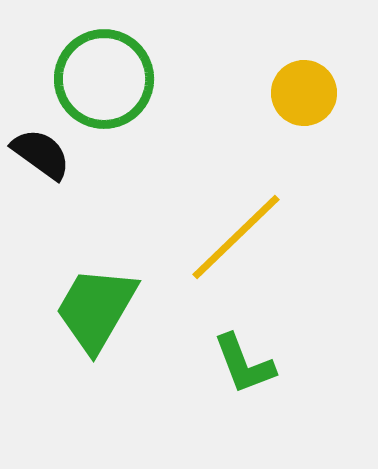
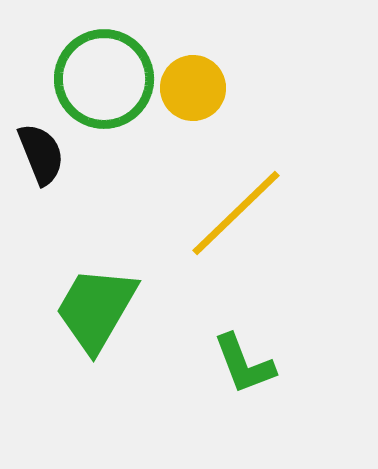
yellow circle: moved 111 px left, 5 px up
black semicircle: rotated 32 degrees clockwise
yellow line: moved 24 px up
